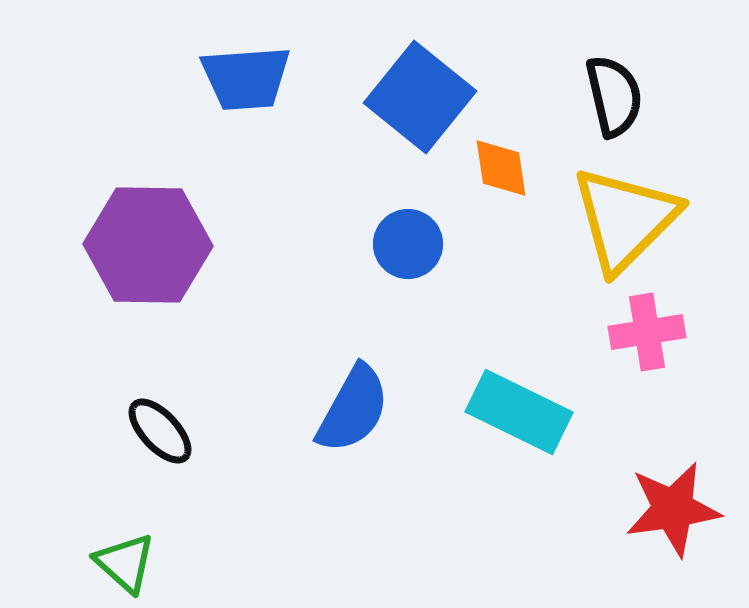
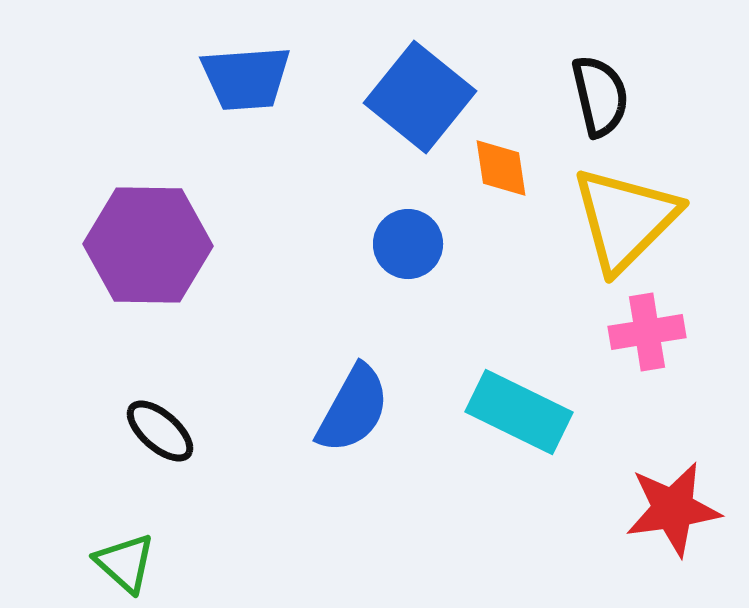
black semicircle: moved 14 px left
black ellipse: rotated 6 degrees counterclockwise
